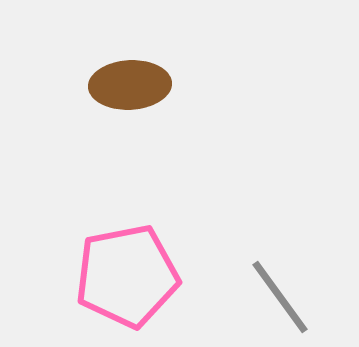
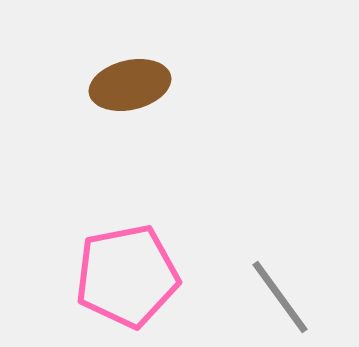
brown ellipse: rotated 10 degrees counterclockwise
